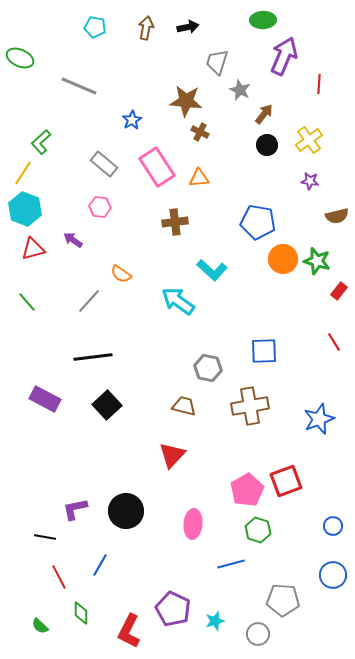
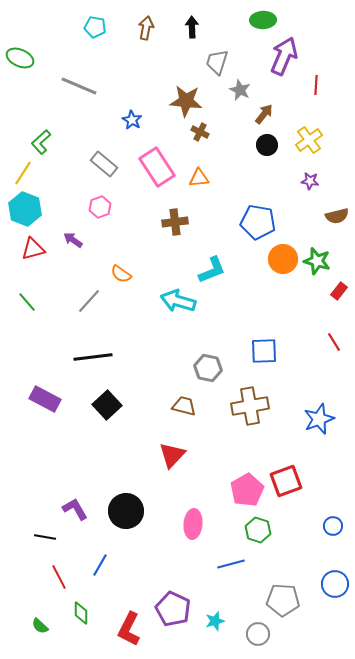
black arrow at (188, 27): moved 4 px right; rotated 80 degrees counterclockwise
red line at (319, 84): moved 3 px left, 1 px down
blue star at (132, 120): rotated 12 degrees counterclockwise
pink hexagon at (100, 207): rotated 25 degrees counterclockwise
cyan L-shape at (212, 270): rotated 64 degrees counterclockwise
cyan arrow at (178, 301): rotated 20 degrees counterclockwise
purple L-shape at (75, 509): rotated 72 degrees clockwise
blue circle at (333, 575): moved 2 px right, 9 px down
red L-shape at (129, 631): moved 2 px up
